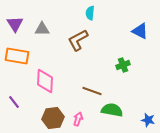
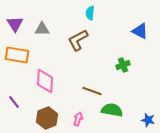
orange rectangle: moved 1 px up
brown hexagon: moved 6 px left; rotated 15 degrees counterclockwise
